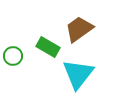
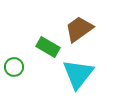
green circle: moved 1 px right, 11 px down
